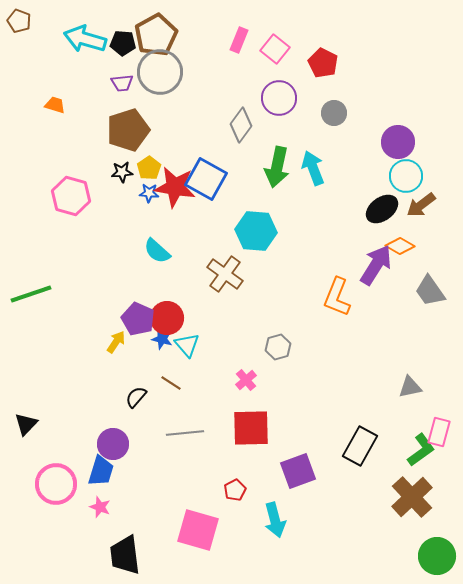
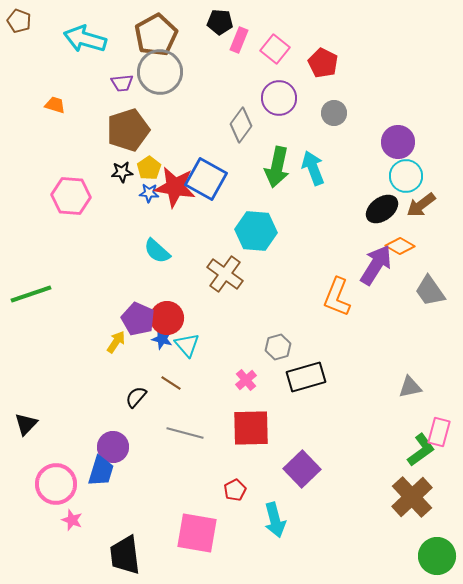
black pentagon at (123, 43): moved 97 px right, 21 px up
pink hexagon at (71, 196): rotated 12 degrees counterclockwise
gray line at (185, 433): rotated 21 degrees clockwise
purple circle at (113, 444): moved 3 px down
black rectangle at (360, 446): moved 54 px left, 69 px up; rotated 45 degrees clockwise
purple square at (298, 471): moved 4 px right, 2 px up; rotated 24 degrees counterclockwise
pink star at (100, 507): moved 28 px left, 13 px down
pink square at (198, 530): moved 1 px left, 3 px down; rotated 6 degrees counterclockwise
